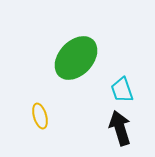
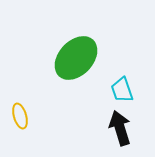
yellow ellipse: moved 20 px left
